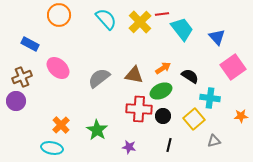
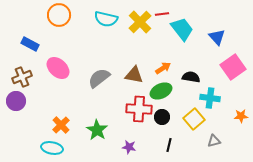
cyan semicircle: rotated 145 degrees clockwise
black semicircle: moved 1 px right, 1 px down; rotated 24 degrees counterclockwise
black circle: moved 1 px left, 1 px down
